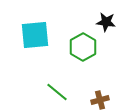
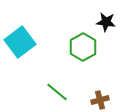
cyan square: moved 15 px left, 7 px down; rotated 32 degrees counterclockwise
